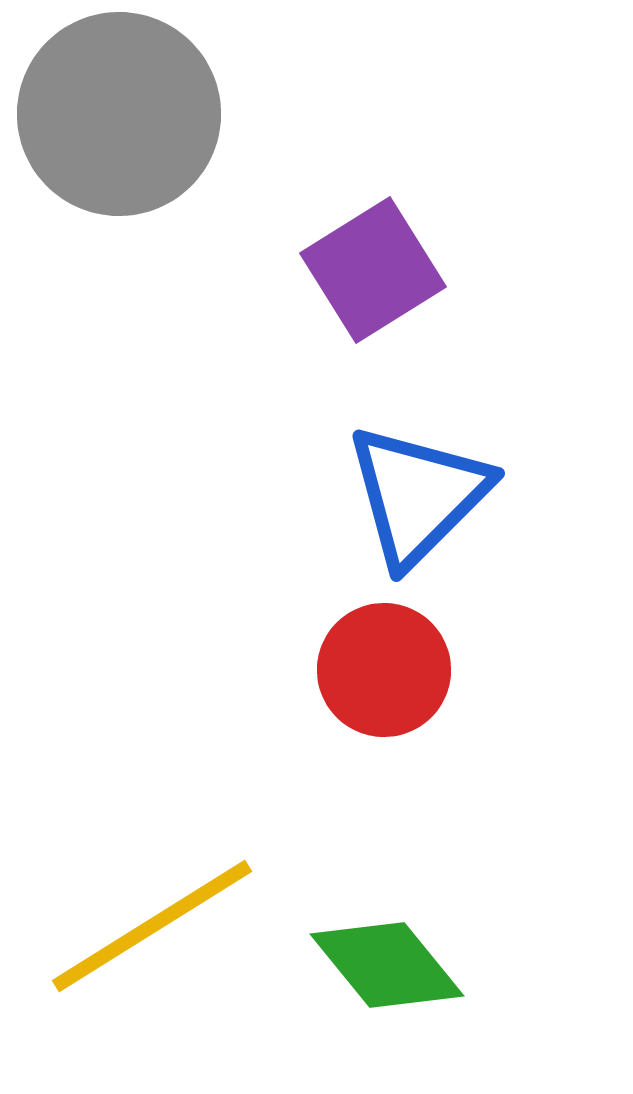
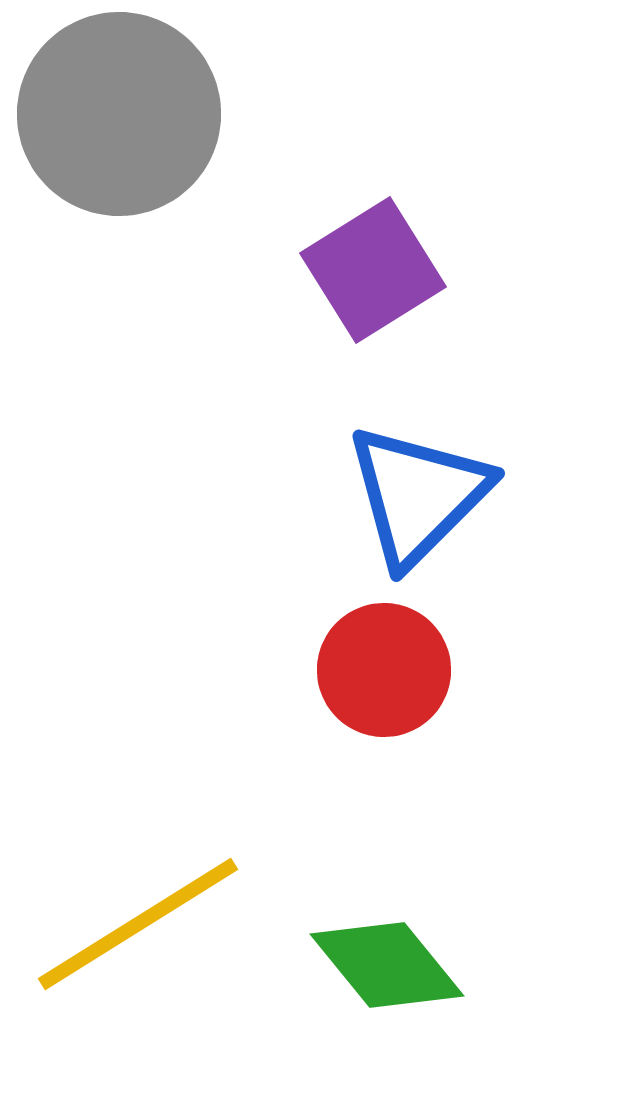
yellow line: moved 14 px left, 2 px up
